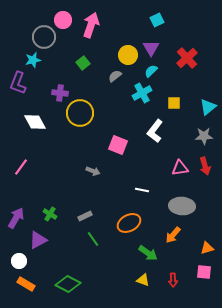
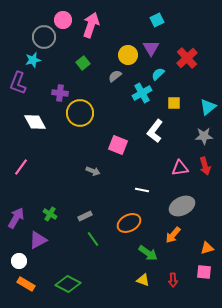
cyan semicircle at (151, 71): moved 7 px right, 3 px down
gray ellipse at (182, 206): rotated 30 degrees counterclockwise
